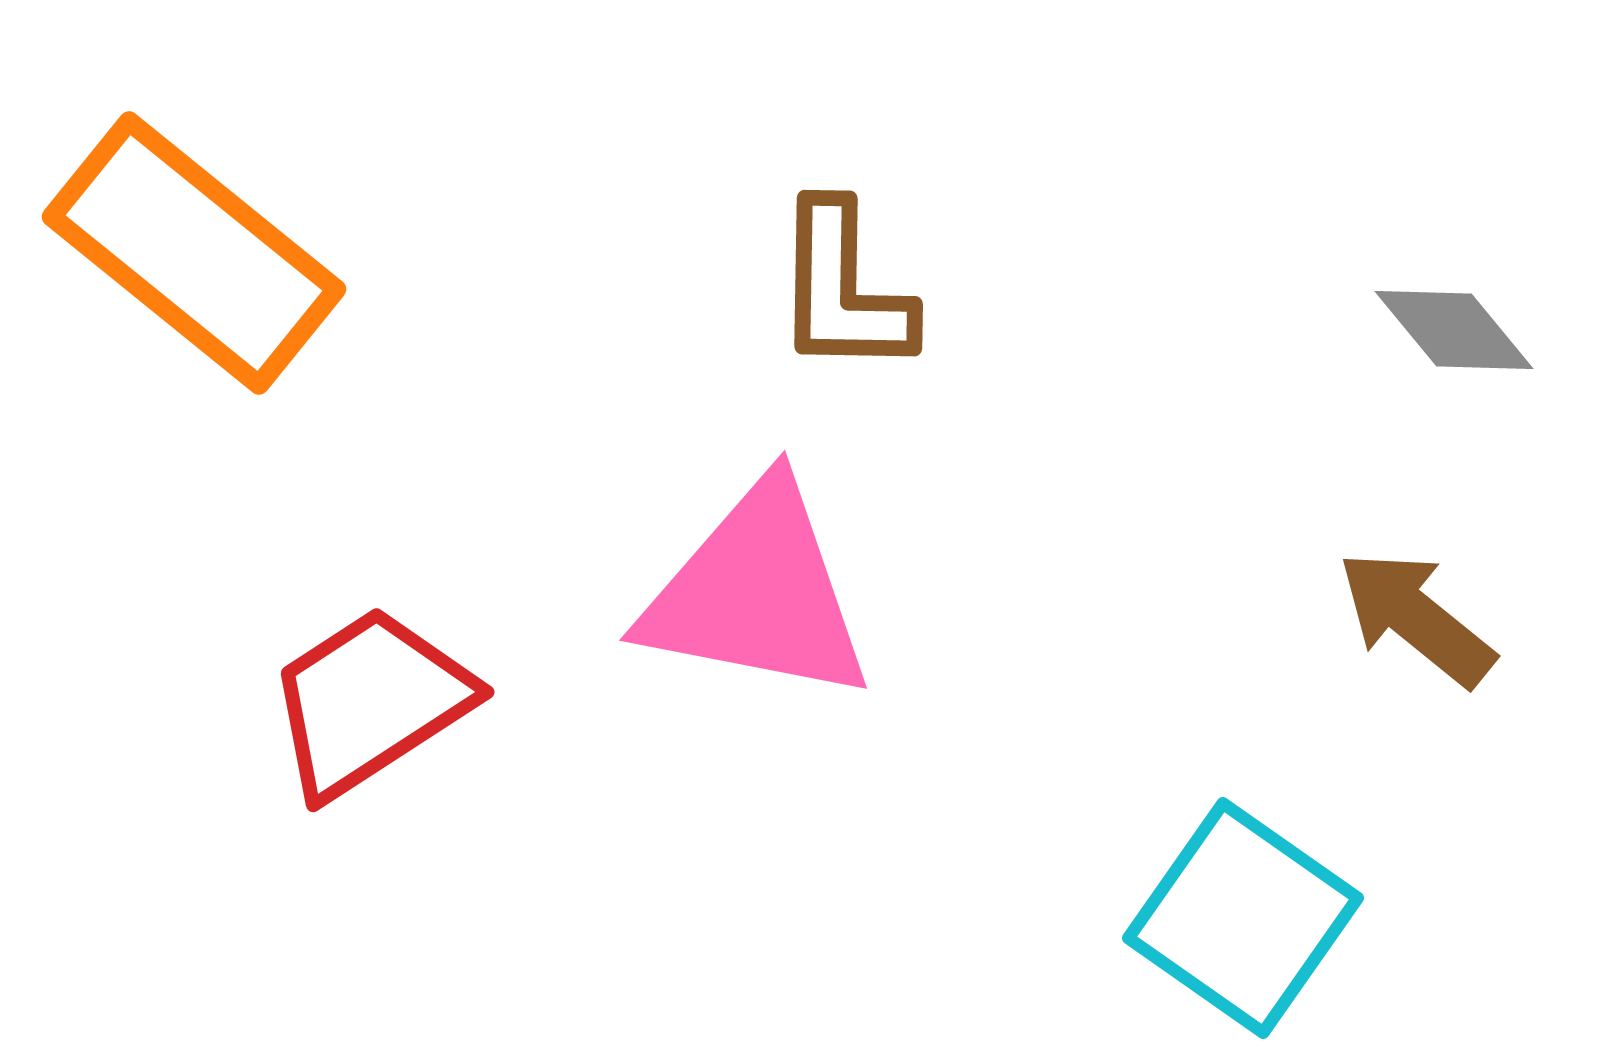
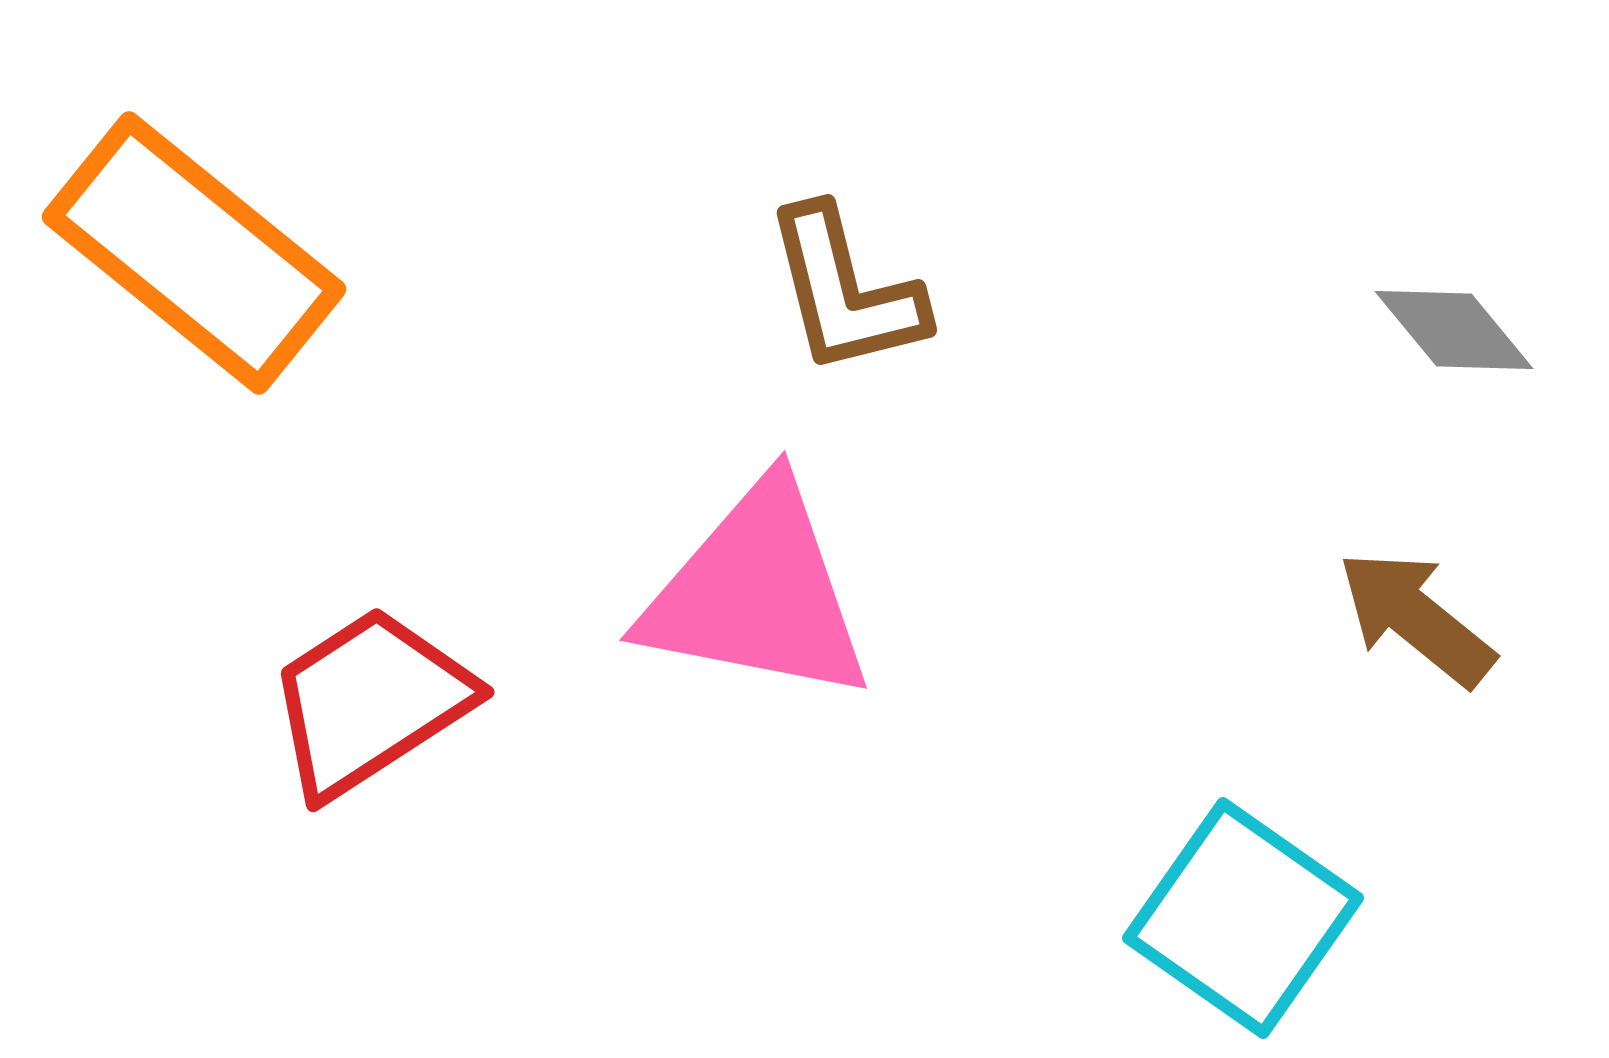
brown L-shape: moved 2 px right, 2 px down; rotated 15 degrees counterclockwise
